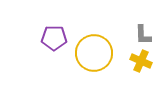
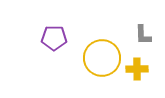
yellow circle: moved 8 px right, 5 px down
yellow cross: moved 4 px left, 8 px down; rotated 25 degrees counterclockwise
